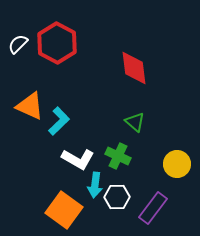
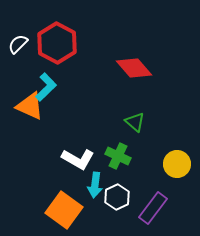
red diamond: rotated 33 degrees counterclockwise
cyan L-shape: moved 13 px left, 34 px up
white hexagon: rotated 25 degrees counterclockwise
